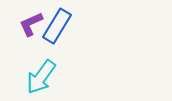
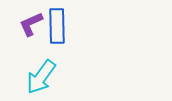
blue rectangle: rotated 32 degrees counterclockwise
